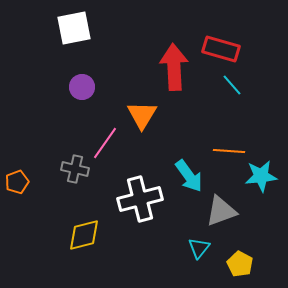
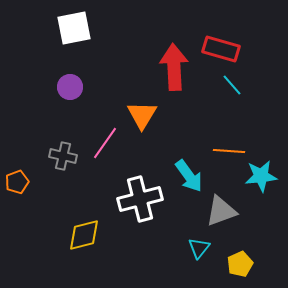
purple circle: moved 12 px left
gray cross: moved 12 px left, 13 px up
yellow pentagon: rotated 20 degrees clockwise
